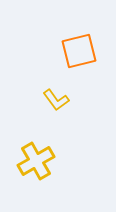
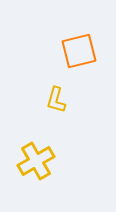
yellow L-shape: rotated 52 degrees clockwise
